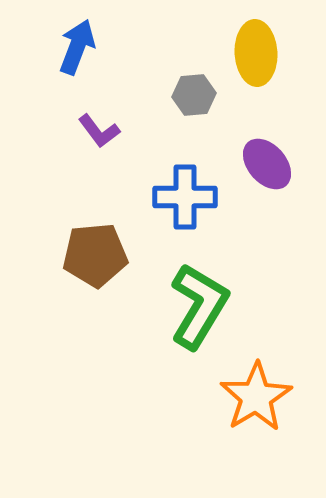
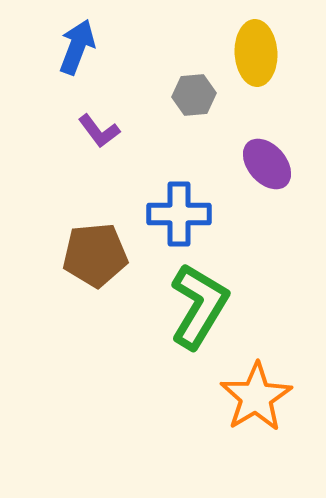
blue cross: moved 6 px left, 17 px down
